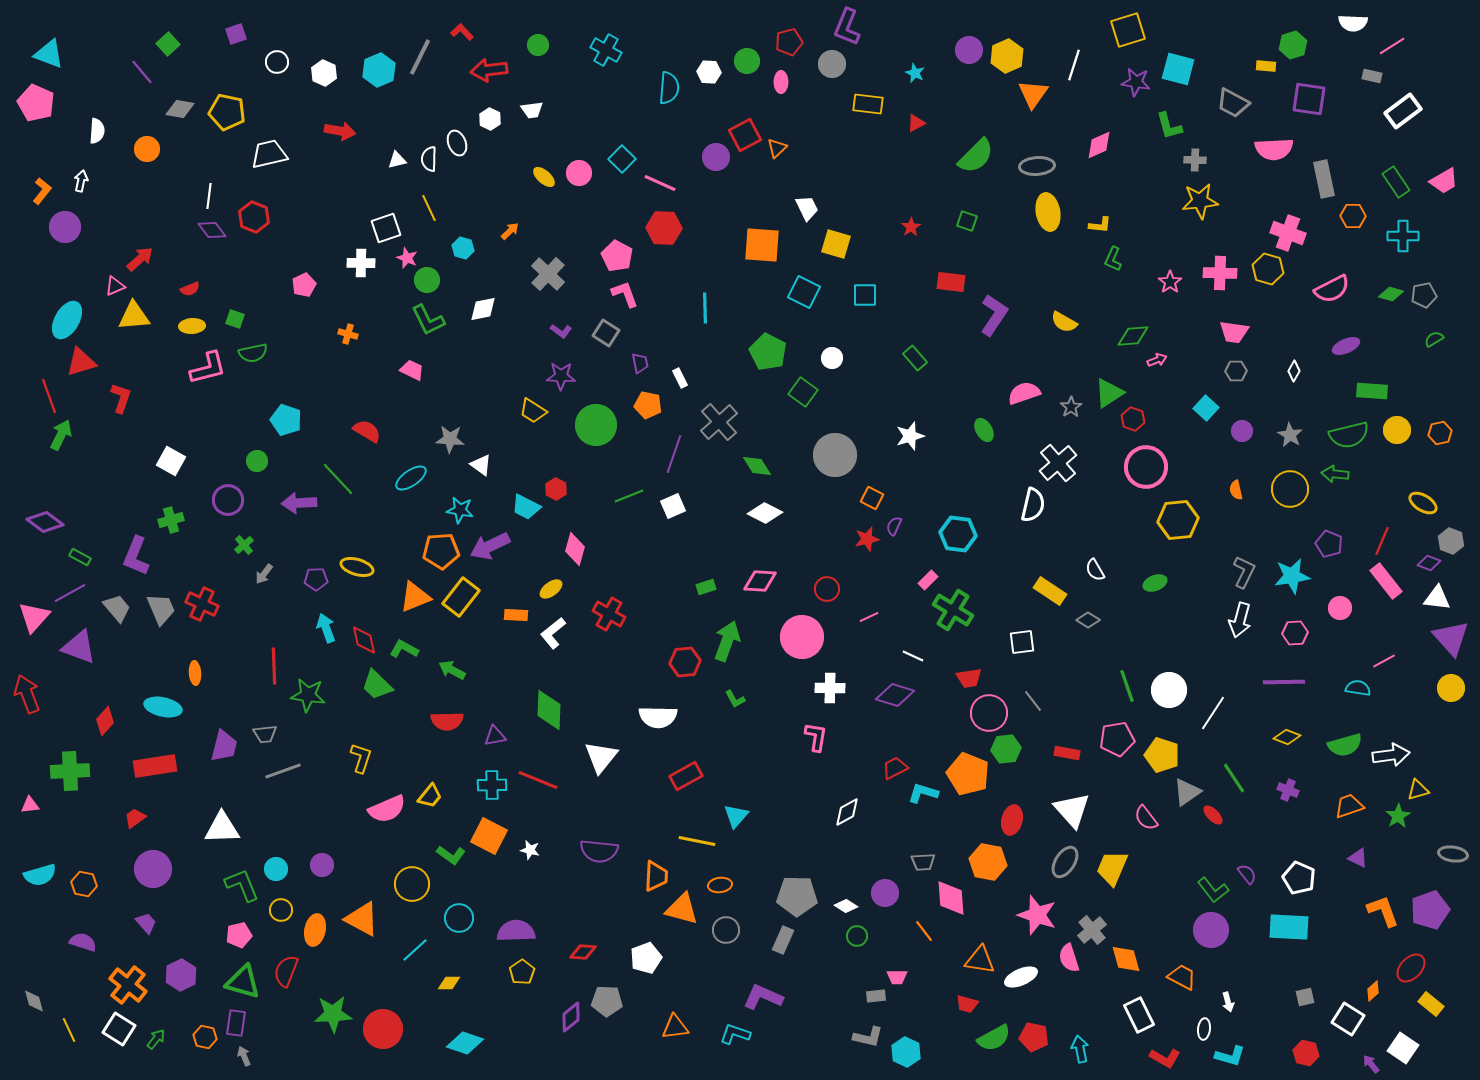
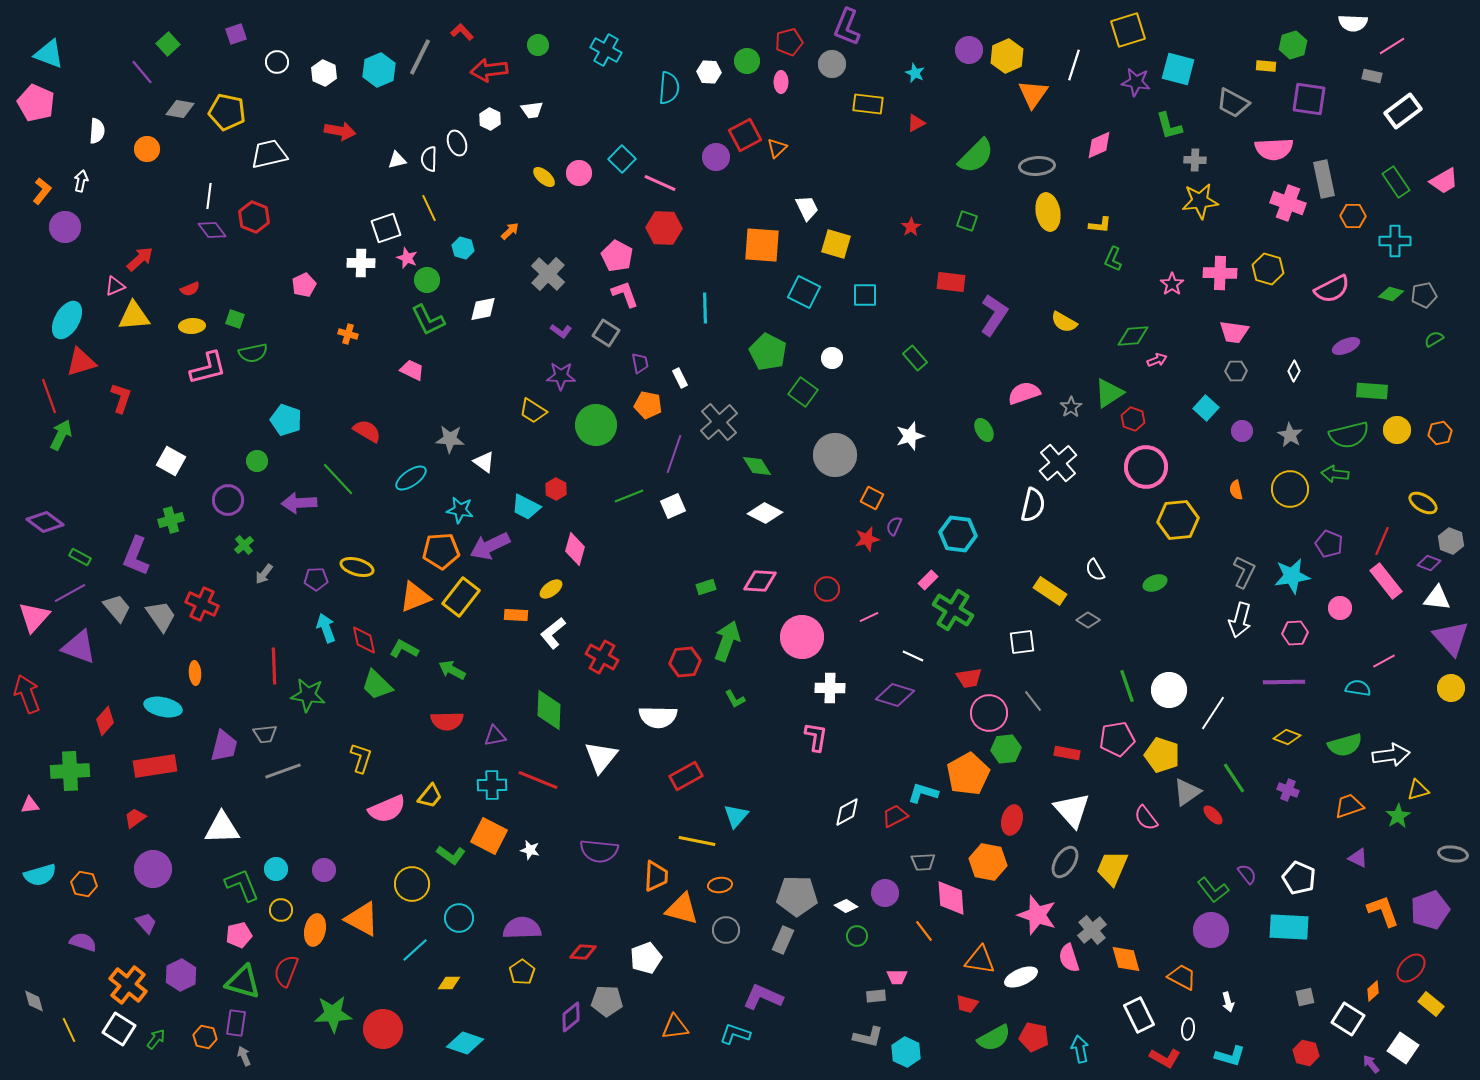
pink cross at (1288, 233): moved 30 px up
cyan cross at (1403, 236): moved 8 px left, 5 px down
pink star at (1170, 282): moved 2 px right, 2 px down
white triangle at (481, 465): moved 3 px right, 3 px up
gray trapezoid at (161, 609): moved 7 px down; rotated 12 degrees counterclockwise
red cross at (609, 614): moved 7 px left, 43 px down
red trapezoid at (895, 768): moved 48 px down
orange pentagon at (968, 774): rotated 21 degrees clockwise
purple circle at (322, 865): moved 2 px right, 5 px down
purple semicircle at (516, 931): moved 6 px right, 3 px up
white ellipse at (1204, 1029): moved 16 px left
